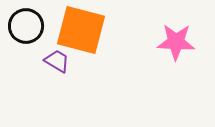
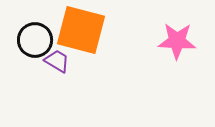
black circle: moved 9 px right, 14 px down
pink star: moved 1 px right, 1 px up
